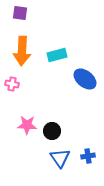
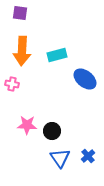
blue cross: rotated 32 degrees counterclockwise
